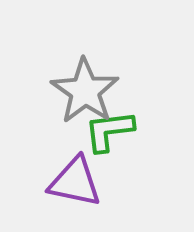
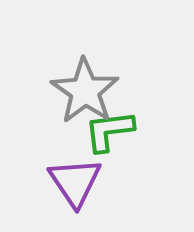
purple triangle: rotated 44 degrees clockwise
